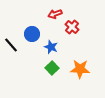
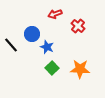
red cross: moved 6 px right, 1 px up
blue star: moved 4 px left
